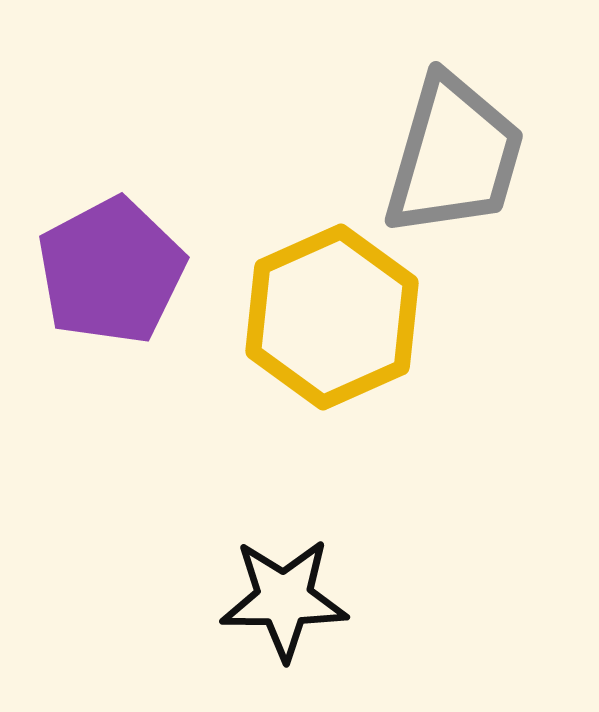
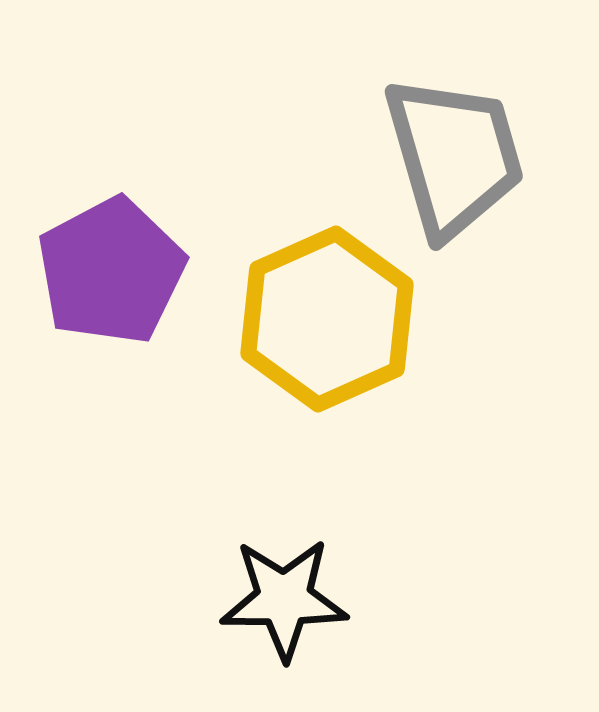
gray trapezoid: rotated 32 degrees counterclockwise
yellow hexagon: moved 5 px left, 2 px down
